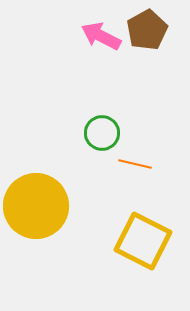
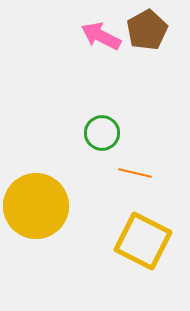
orange line: moved 9 px down
